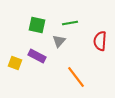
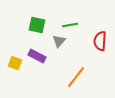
green line: moved 2 px down
orange line: rotated 75 degrees clockwise
